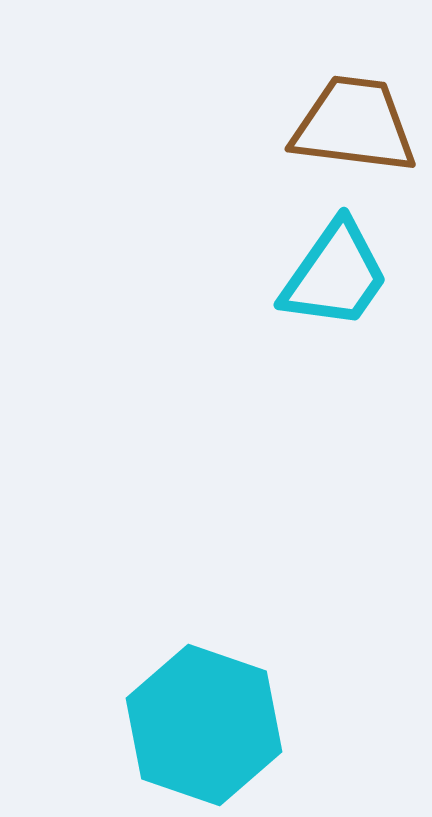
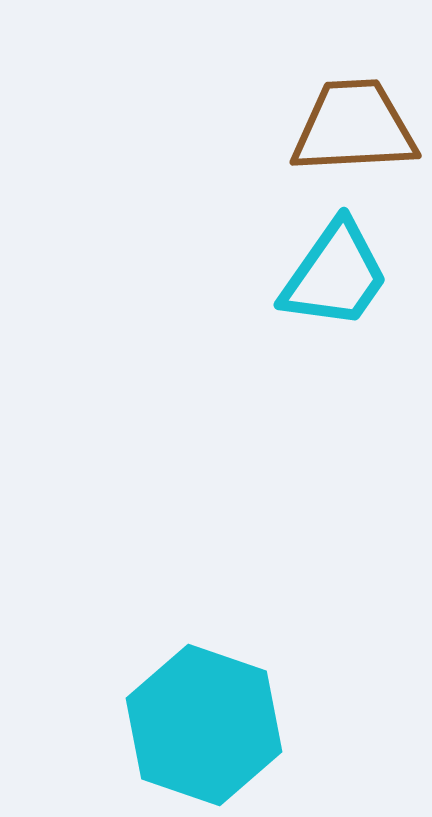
brown trapezoid: moved 2 px down; rotated 10 degrees counterclockwise
